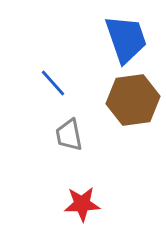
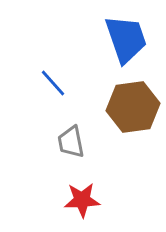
brown hexagon: moved 7 px down
gray trapezoid: moved 2 px right, 7 px down
red star: moved 4 px up
